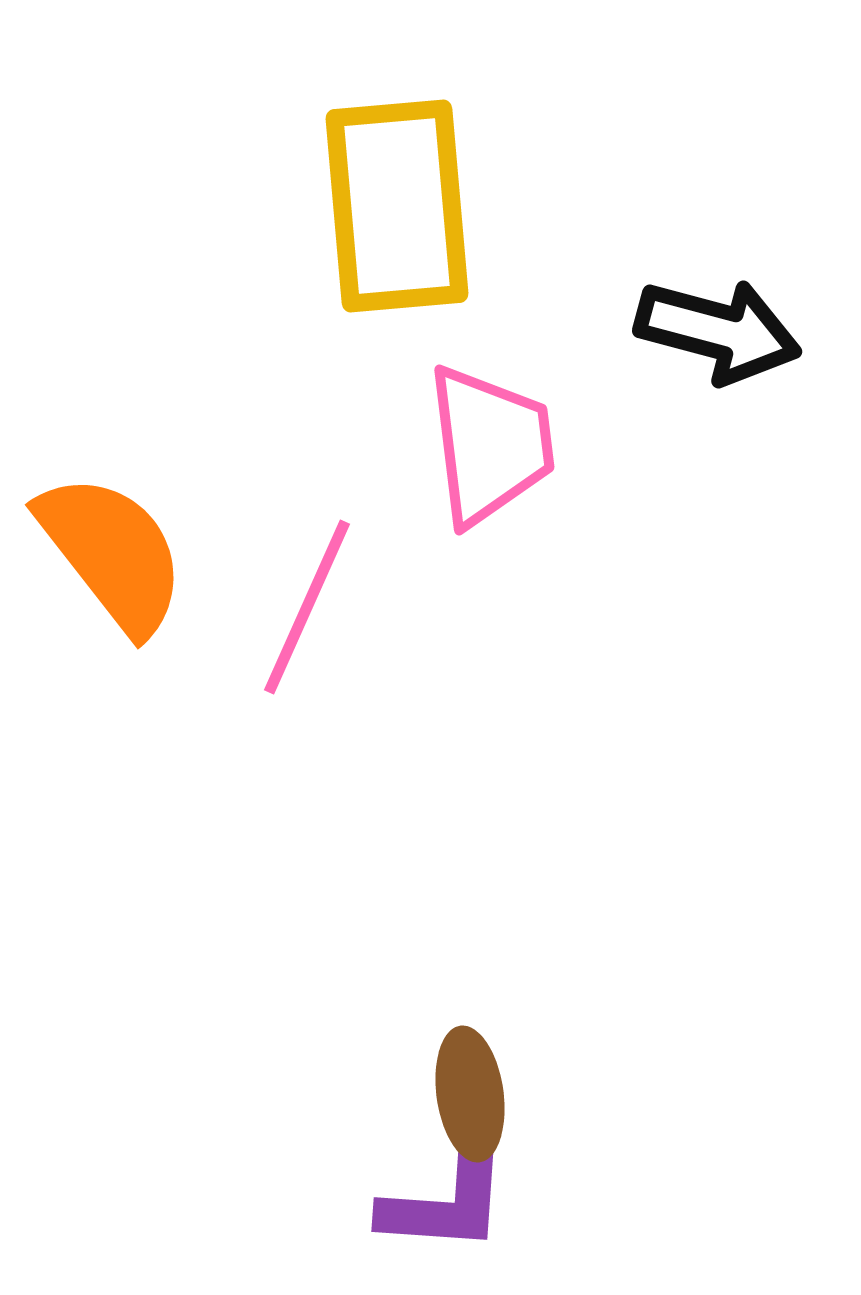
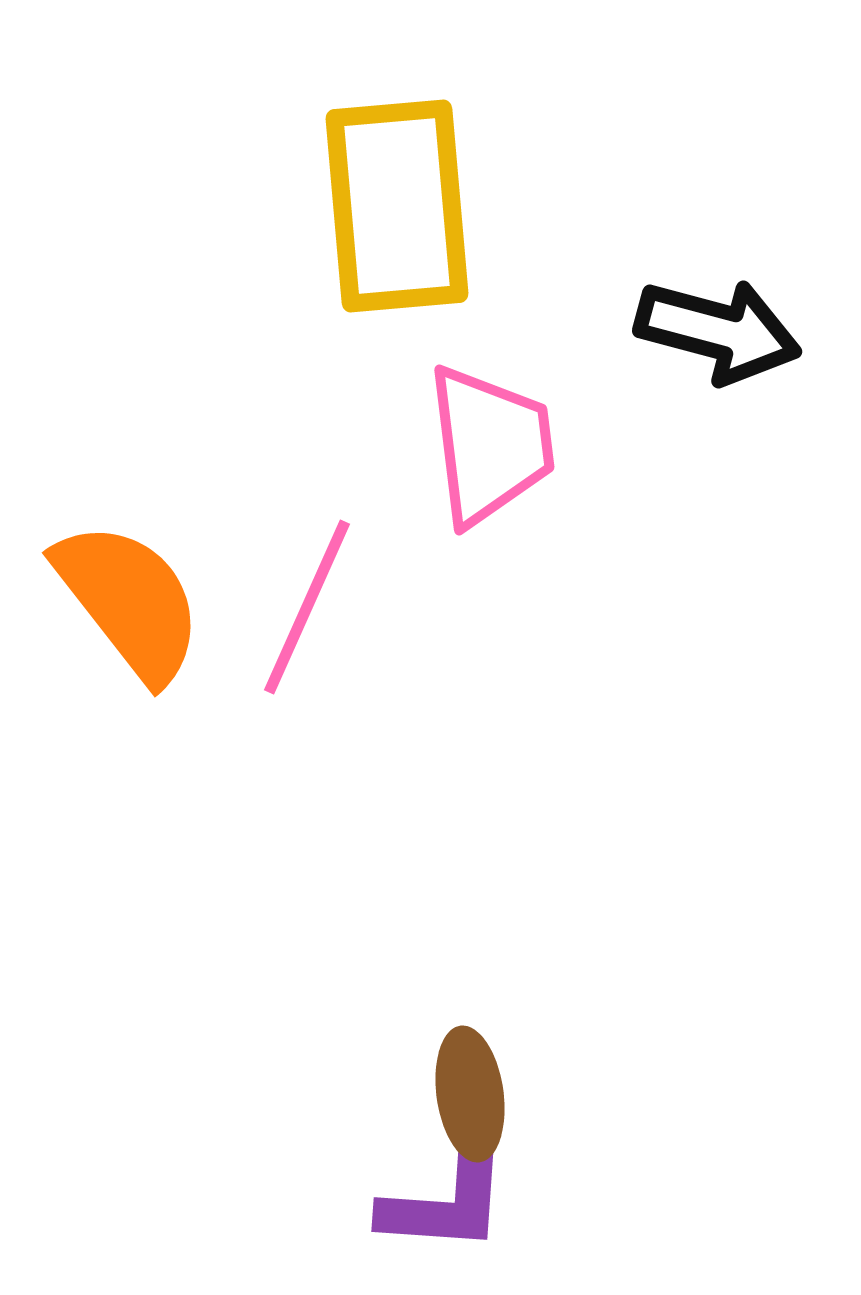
orange semicircle: moved 17 px right, 48 px down
